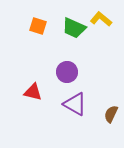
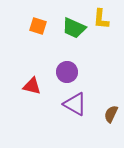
yellow L-shape: rotated 125 degrees counterclockwise
red triangle: moved 1 px left, 6 px up
